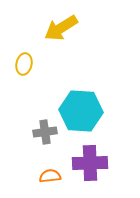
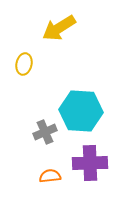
yellow arrow: moved 2 px left
gray cross: rotated 15 degrees counterclockwise
